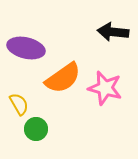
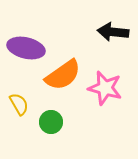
orange semicircle: moved 3 px up
green circle: moved 15 px right, 7 px up
